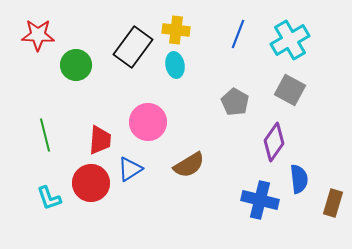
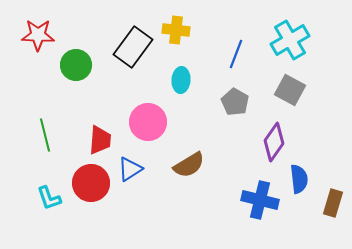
blue line: moved 2 px left, 20 px down
cyan ellipse: moved 6 px right, 15 px down; rotated 15 degrees clockwise
